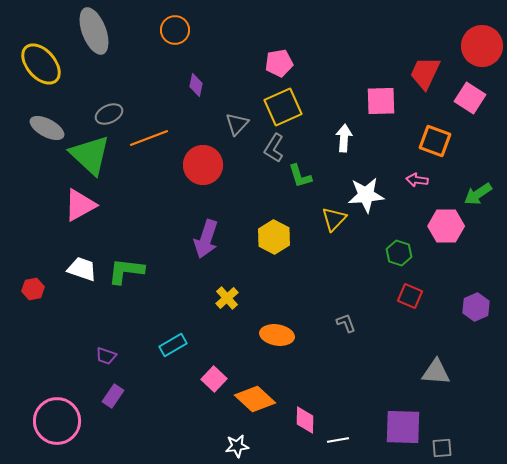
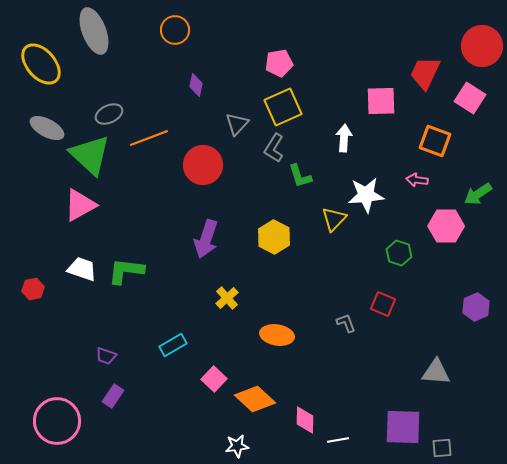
red square at (410, 296): moved 27 px left, 8 px down
